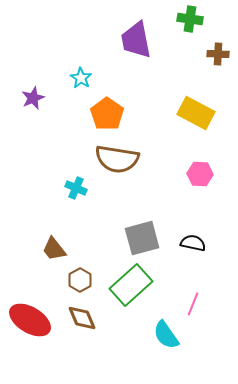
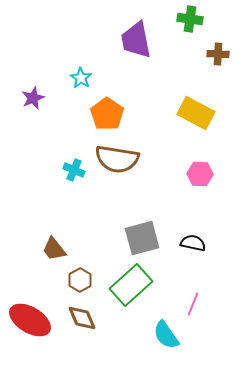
cyan cross: moved 2 px left, 18 px up
